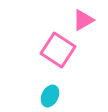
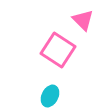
pink triangle: rotated 45 degrees counterclockwise
